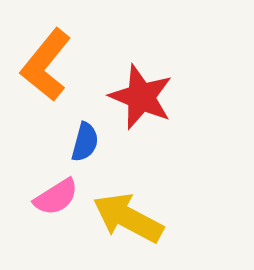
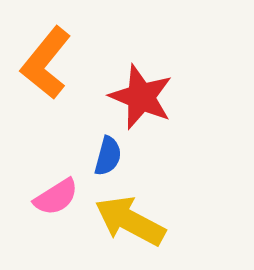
orange L-shape: moved 2 px up
blue semicircle: moved 23 px right, 14 px down
yellow arrow: moved 2 px right, 3 px down
